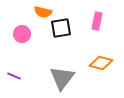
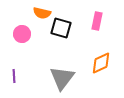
orange semicircle: moved 1 px left, 1 px down
black square: rotated 25 degrees clockwise
orange diamond: rotated 40 degrees counterclockwise
purple line: rotated 64 degrees clockwise
